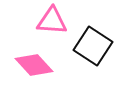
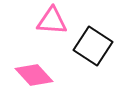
pink diamond: moved 10 px down
